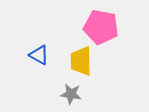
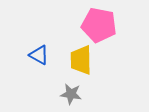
pink pentagon: moved 2 px left, 2 px up
yellow trapezoid: moved 1 px up
